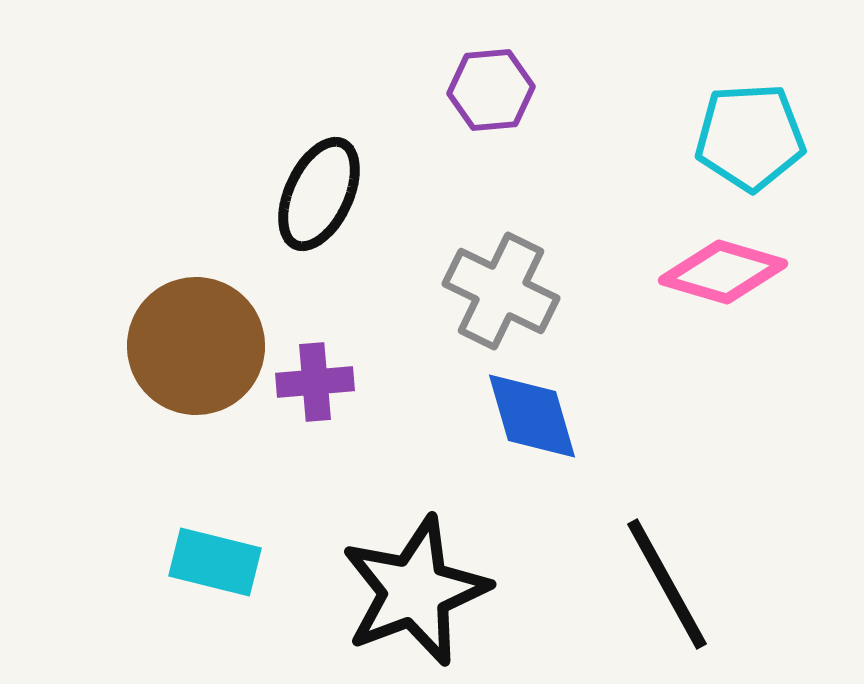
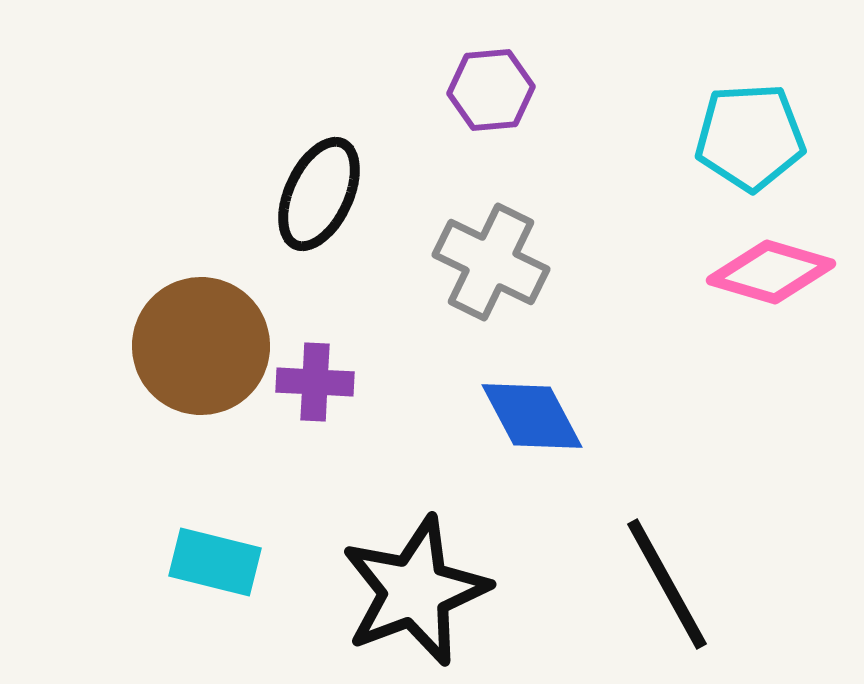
pink diamond: moved 48 px right
gray cross: moved 10 px left, 29 px up
brown circle: moved 5 px right
purple cross: rotated 8 degrees clockwise
blue diamond: rotated 12 degrees counterclockwise
